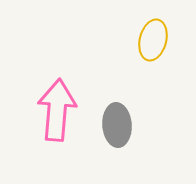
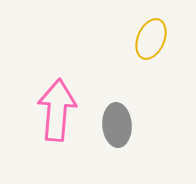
yellow ellipse: moved 2 px left, 1 px up; rotated 9 degrees clockwise
